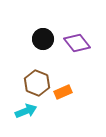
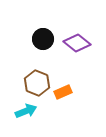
purple diamond: rotated 12 degrees counterclockwise
